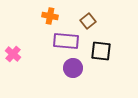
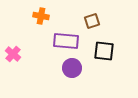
orange cross: moved 9 px left
brown square: moved 4 px right; rotated 21 degrees clockwise
black square: moved 3 px right
purple circle: moved 1 px left
